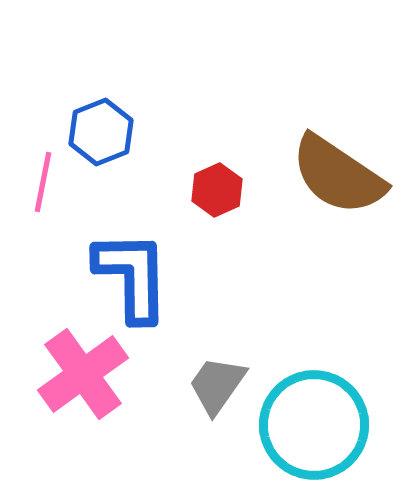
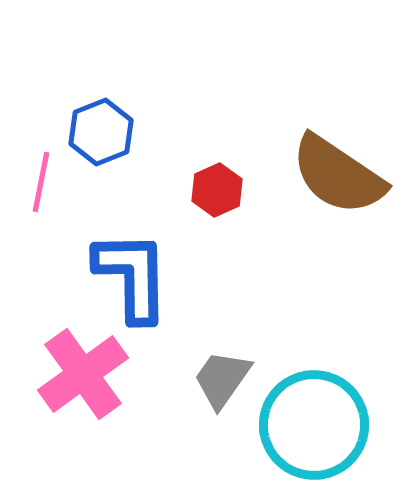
pink line: moved 2 px left
gray trapezoid: moved 5 px right, 6 px up
